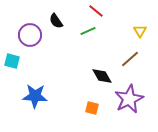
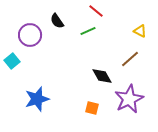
black semicircle: moved 1 px right
yellow triangle: rotated 32 degrees counterclockwise
cyan square: rotated 35 degrees clockwise
blue star: moved 2 px right, 3 px down; rotated 20 degrees counterclockwise
